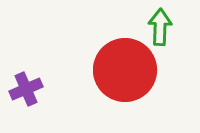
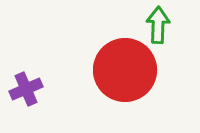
green arrow: moved 2 px left, 2 px up
